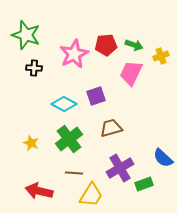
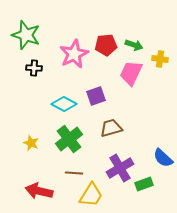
yellow cross: moved 1 px left, 3 px down; rotated 28 degrees clockwise
